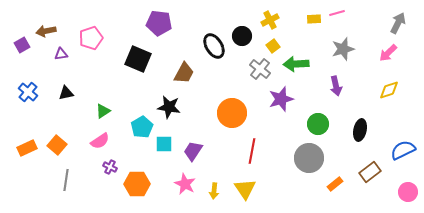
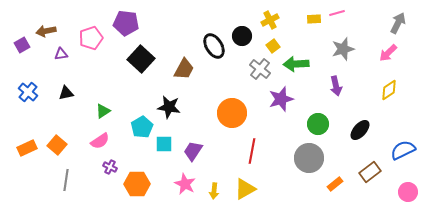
purple pentagon at (159, 23): moved 33 px left
black square at (138, 59): moved 3 px right; rotated 20 degrees clockwise
brown trapezoid at (184, 73): moved 4 px up
yellow diamond at (389, 90): rotated 15 degrees counterclockwise
black ellipse at (360, 130): rotated 30 degrees clockwise
yellow triangle at (245, 189): rotated 35 degrees clockwise
